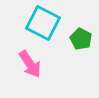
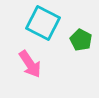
green pentagon: moved 1 px down
